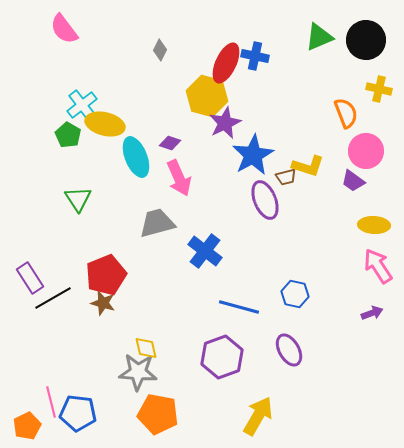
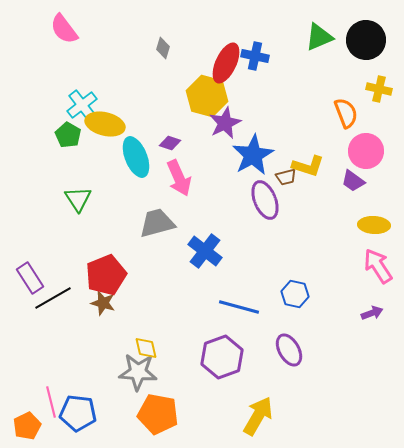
gray diamond at (160, 50): moved 3 px right, 2 px up; rotated 10 degrees counterclockwise
